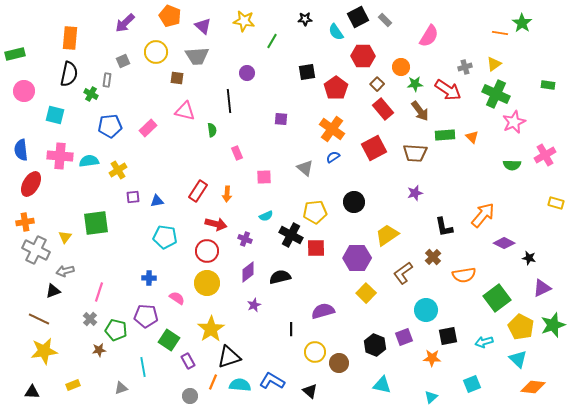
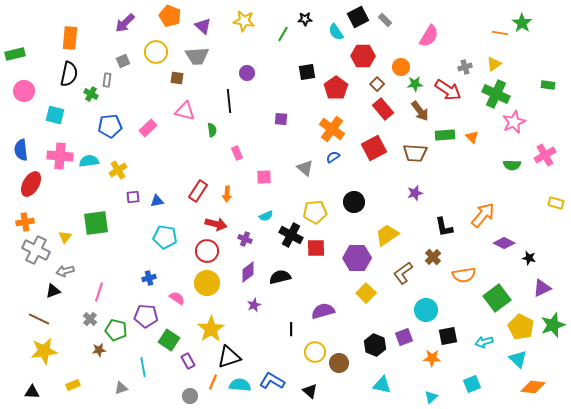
green line at (272, 41): moved 11 px right, 7 px up
blue cross at (149, 278): rotated 16 degrees counterclockwise
